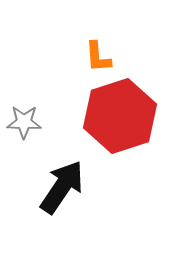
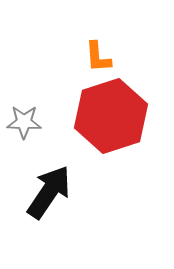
red hexagon: moved 9 px left
black arrow: moved 13 px left, 5 px down
